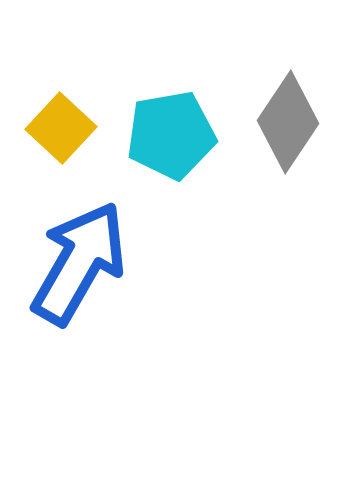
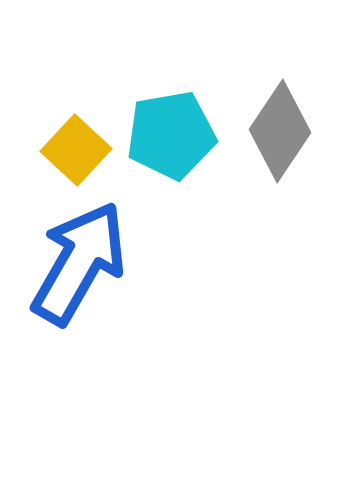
gray diamond: moved 8 px left, 9 px down
yellow square: moved 15 px right, 22 px down
